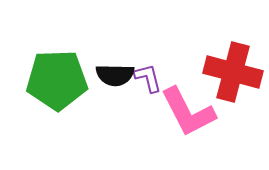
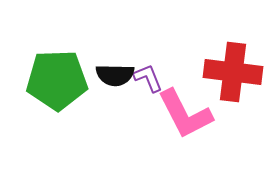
red cross: rotated 8 degrees counterclockwise
purple L-shape: rotated 8 degrees counterclockwise
pink L-shape: moved 3 px left, 2 px down
